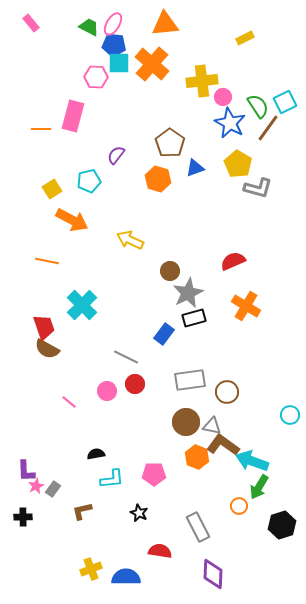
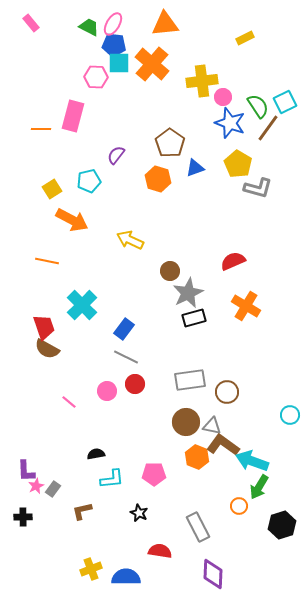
blue star at (230, 123): rotated 8 degrees counterclockwise
blue rectangle at (164, 334): moved 40 px left, 5 px up
